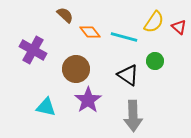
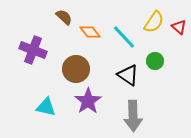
brown semicircle: moved 1 px left, 2 px down
cyan line: rotated 32 degrees clockwise
purple cross: rotated 8 degrees counterclockwise
purple star: moved 1 px down
